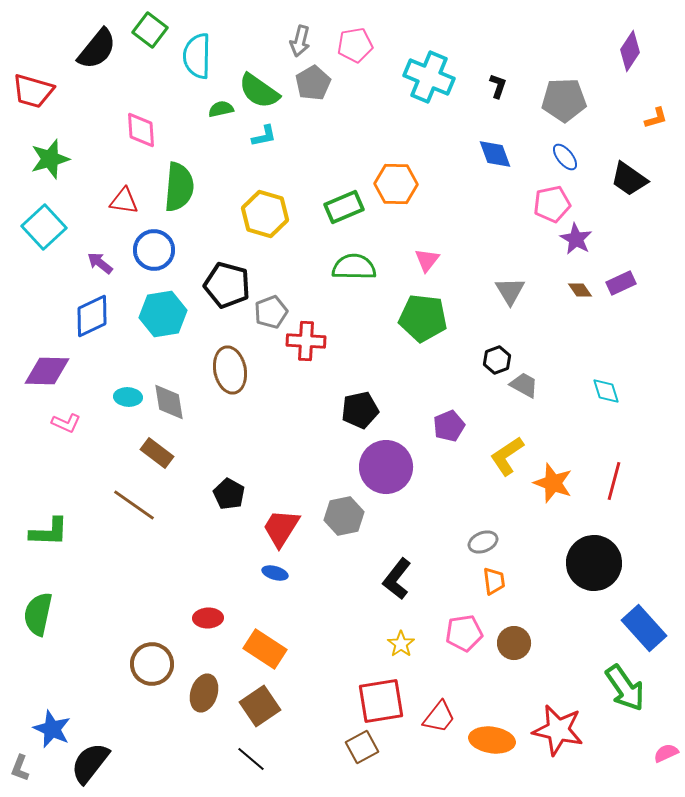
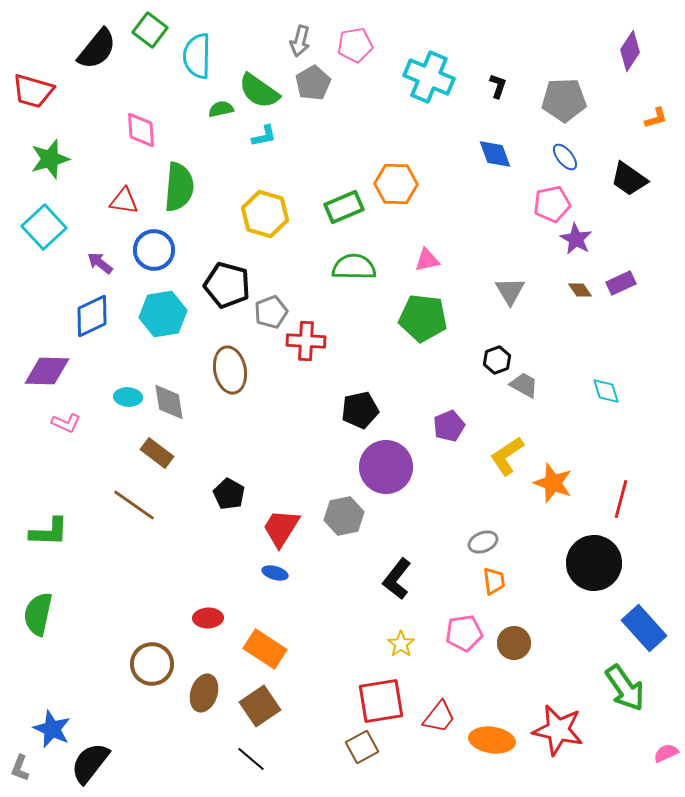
pink triangle at (427, 260): rotated 40 degrees clockwise
red line at (614, 481): moved 7 px right, 18 px down
